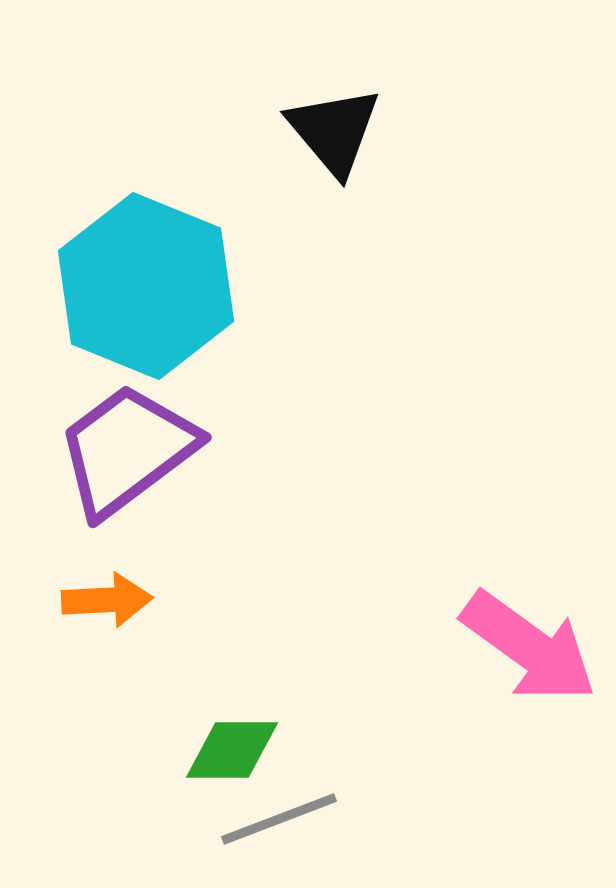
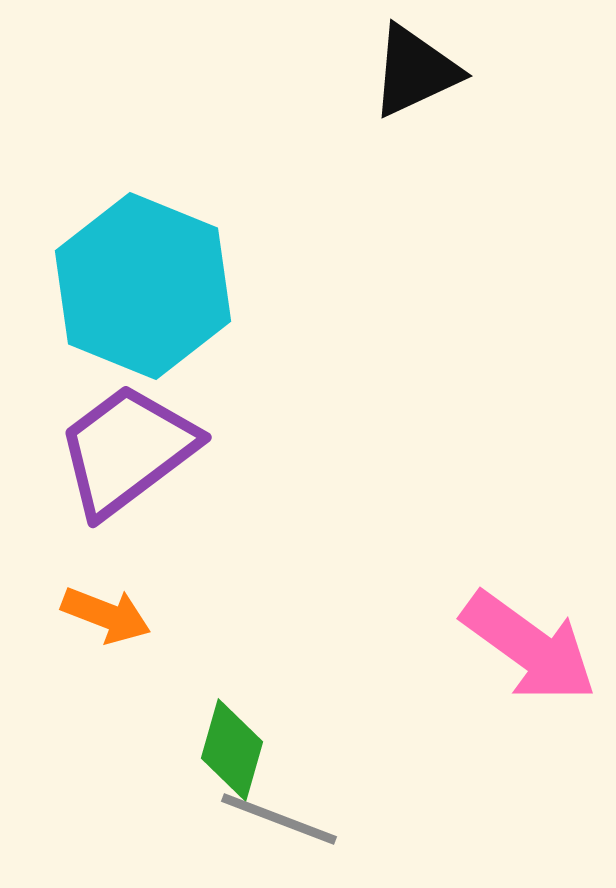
black triangle: moved 81 px right, 60 px up; rotated 45 degrees clockwise
cyan hexagon: moved 3 px left
orange arrow: moved 1 px left, 15 px down; rotated 24 degrees clockwise
green diamond: rotated 74 degrees counterclockwise
gray line: rotated 42 degrees clockwise
